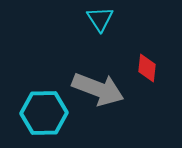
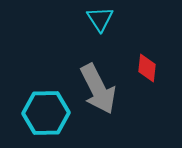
gray arrow: rotated 42 degrees clockwise
cyan hexagon: moved 2 px right
